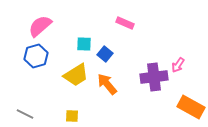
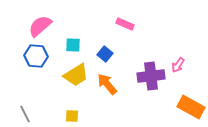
pink rectangle: moved 1 px down
cyan square: moved 11 px left, 1 px down
blue hexagon: rotated 20 degrees clockwise
purple cross: moved 3 px left, 1 px up
gray line: rotated 36 degrees clockwise
